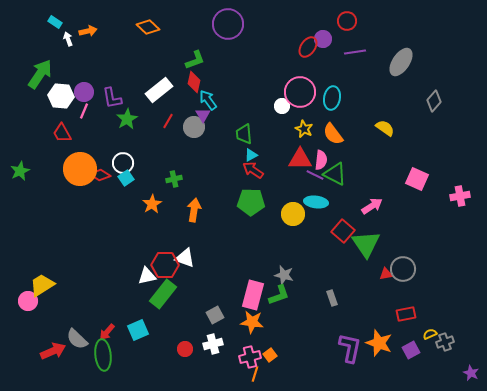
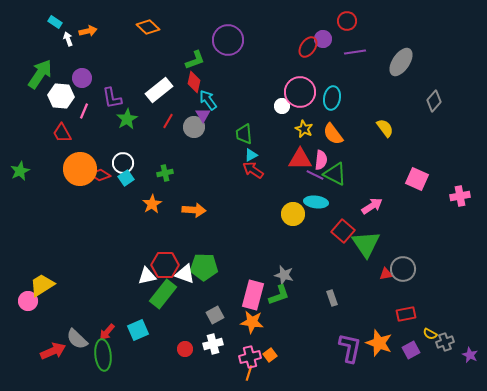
purple circle at (228, 24): moved 16 px down
purple circle at (84, 92): moved 2 px left, 14 px up
yellow semicircle at (385, 128): rotated 18 degrees clockwise
green cross at (174, 179): moved 9 px left, 6 px up
green pentagon at (251, 202): moved 47 px left, 65 px down
orange arrow at (194, 210): rotated 85 degrees clockwise
white triangle at (185, 258): moved 16 px down
yellow semicircle at (430, 334): rotated 128 degrees counterclockwise
purple star at (471, 373): moved 1 px left, 18 px up
orange line at (255, 374): moved 6 px left, 1 px up
